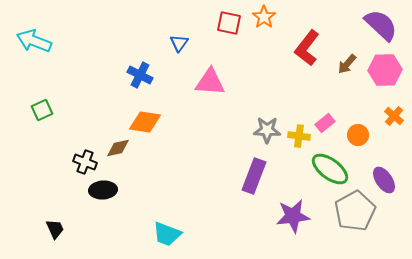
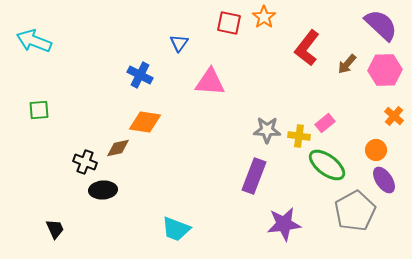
green square: moved 3 px left; rotated 20 degrees clockwise
orange circle: moved 18 px right, 15 px down
green ellipse: moved 3 px left, 4 px up
purple star: moved 9 px left, 8 px down
cyan trapezoid: moved 9 px right, 5 px up
